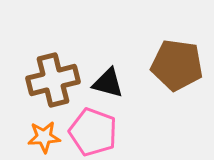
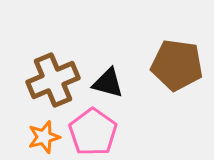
brown cross: rotated 9 degrees counterclockwise
pink pentagon: rotated 15 degrees clockwise
orange star: rotated 12 degrees counterclockwise
